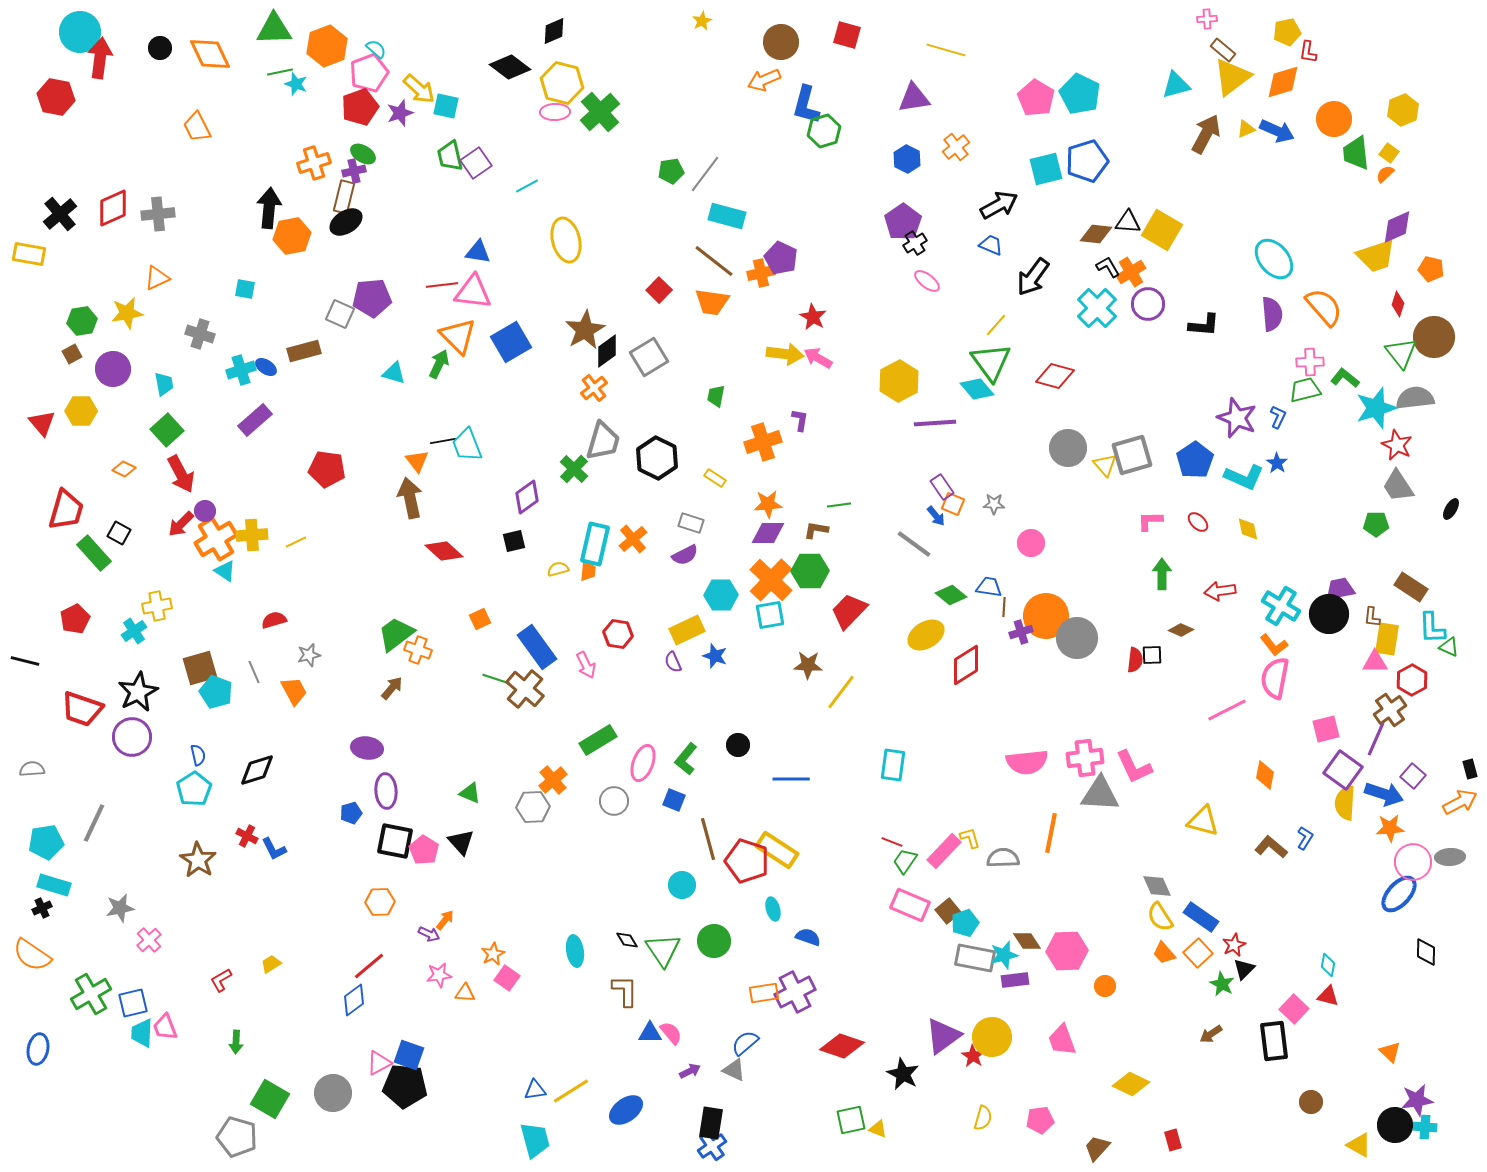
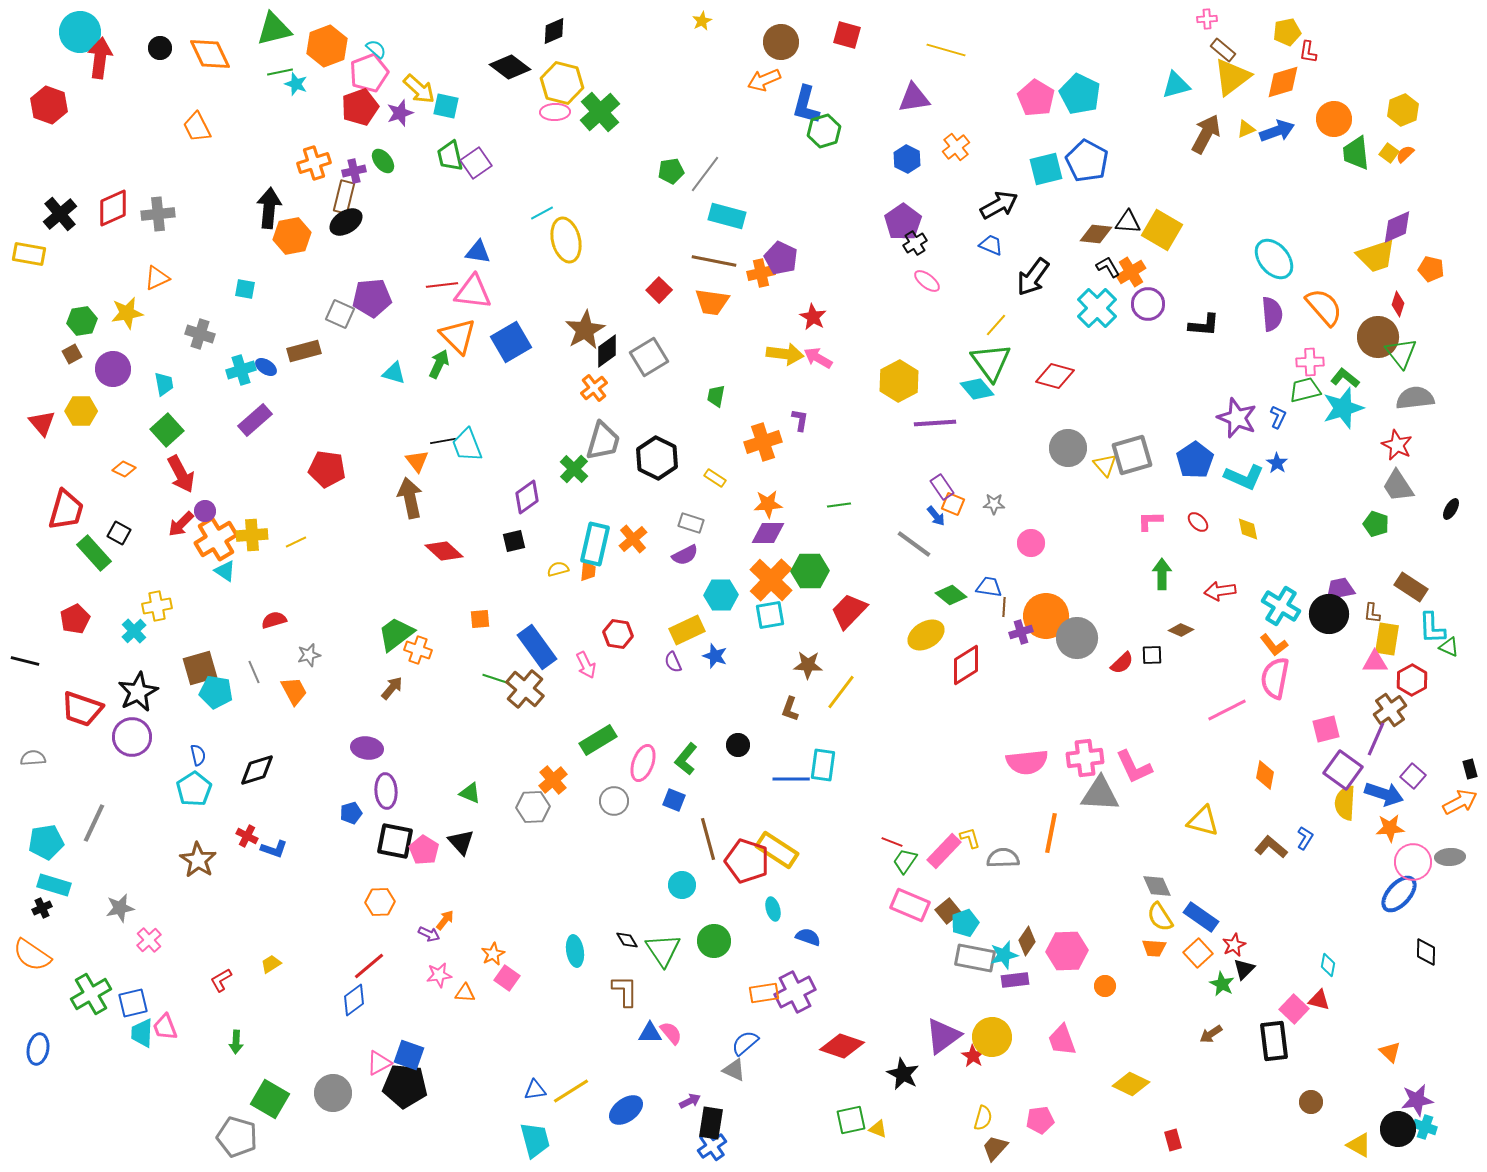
green triangle at (274, 29): rotated 12 degrees counterclockwise
red hexagon at (56, 97): moved 7 px left, 8 px down; rotated 9 degrees clockwise
blue arrow at (1277, 131): rotated 44 degrees counterclockwise
green ellipse at (363, 154): moved 20 px right, 7 px down; rotated 20 degrees clockwise
blue pentagon at (1087, 161): rotated 27 degrees counterclockwise
orange semicircle at (1385, 174): moved 20 px right, 20 px up
cyan line at (527, 186): moved 15 px right, 27 px down
brown line at (714, 261): rotated 27 degrees counterclockwise
brown circle at (1434, 337): moved 56 px left
cyan star at (1376, 408): moved 33 px left
green pentagon at (1376, 524): rotated 20 degrees clockwise
brown L-shape at (816, 530): moved 26 px left, 179 px down; rotated 80 degrees counterclockwise
brown L-shape at (1372, 617): moved 4 px up
orange square at (480, 619): rotated 20 degrees clockwise
cyan cross at (134, 631): rotated 10 degrees counterclockwise
red semicircle at (1135, 660): moved 13 px left, 3 px down; rotated 40 degrees clockwise
cyan pentagon at (216, 692): rotated 12 degrees counterclockwise
cyan rectangle at (893, 765): moved 70 px left
gray semicircle at (32, 769): moved 1 px right, 11 px up
blue L-shape at (274, 849): rotated 44 degrees counterclockwise
brown diamond at (1027, 941): rotated 68 degrees clockwise
orange trapezoid at (1164, 953): moved 10 px left, 5 px up; rotated 45 degrees counterclockwise
red triangle at (1328, 996): moved 9 px left, 4 px down
purple arrow at (690, 1071): moved 30 px down
black circle at (1395, 1125): moved 3 px right, 4 px down
cyan cross at (1425, 1127): rotated 15 degrees clockwise
brown trapezoid at (1097, 1148): moved 102 px left
